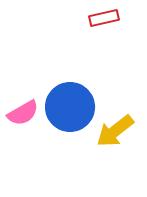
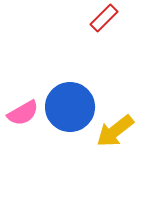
red rectangle: rotated 32 degrees counterclockwise
